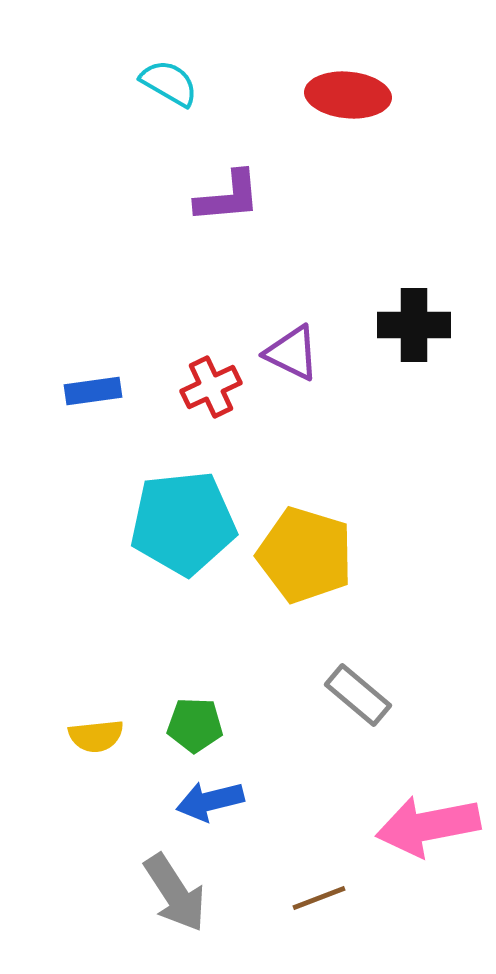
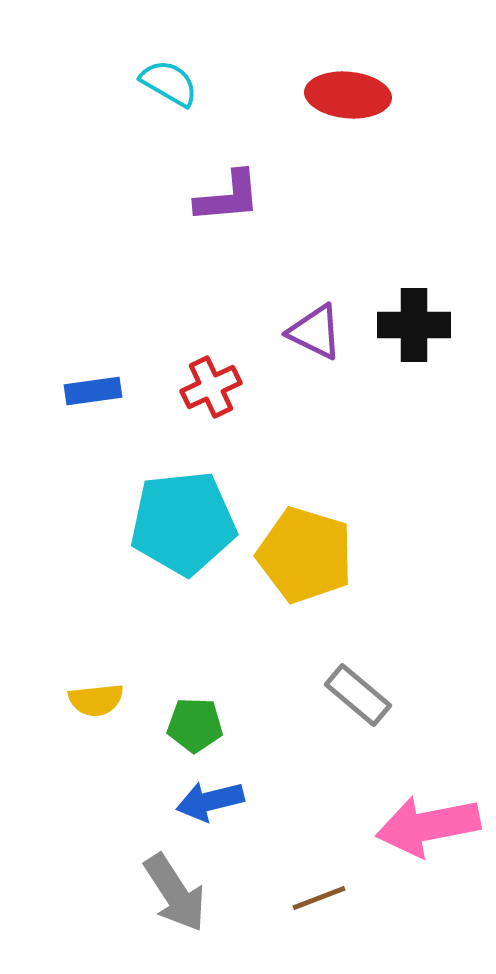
purple triangle: moved 23 px right, 21 px up
yellow semicircle: moved 36 px up
